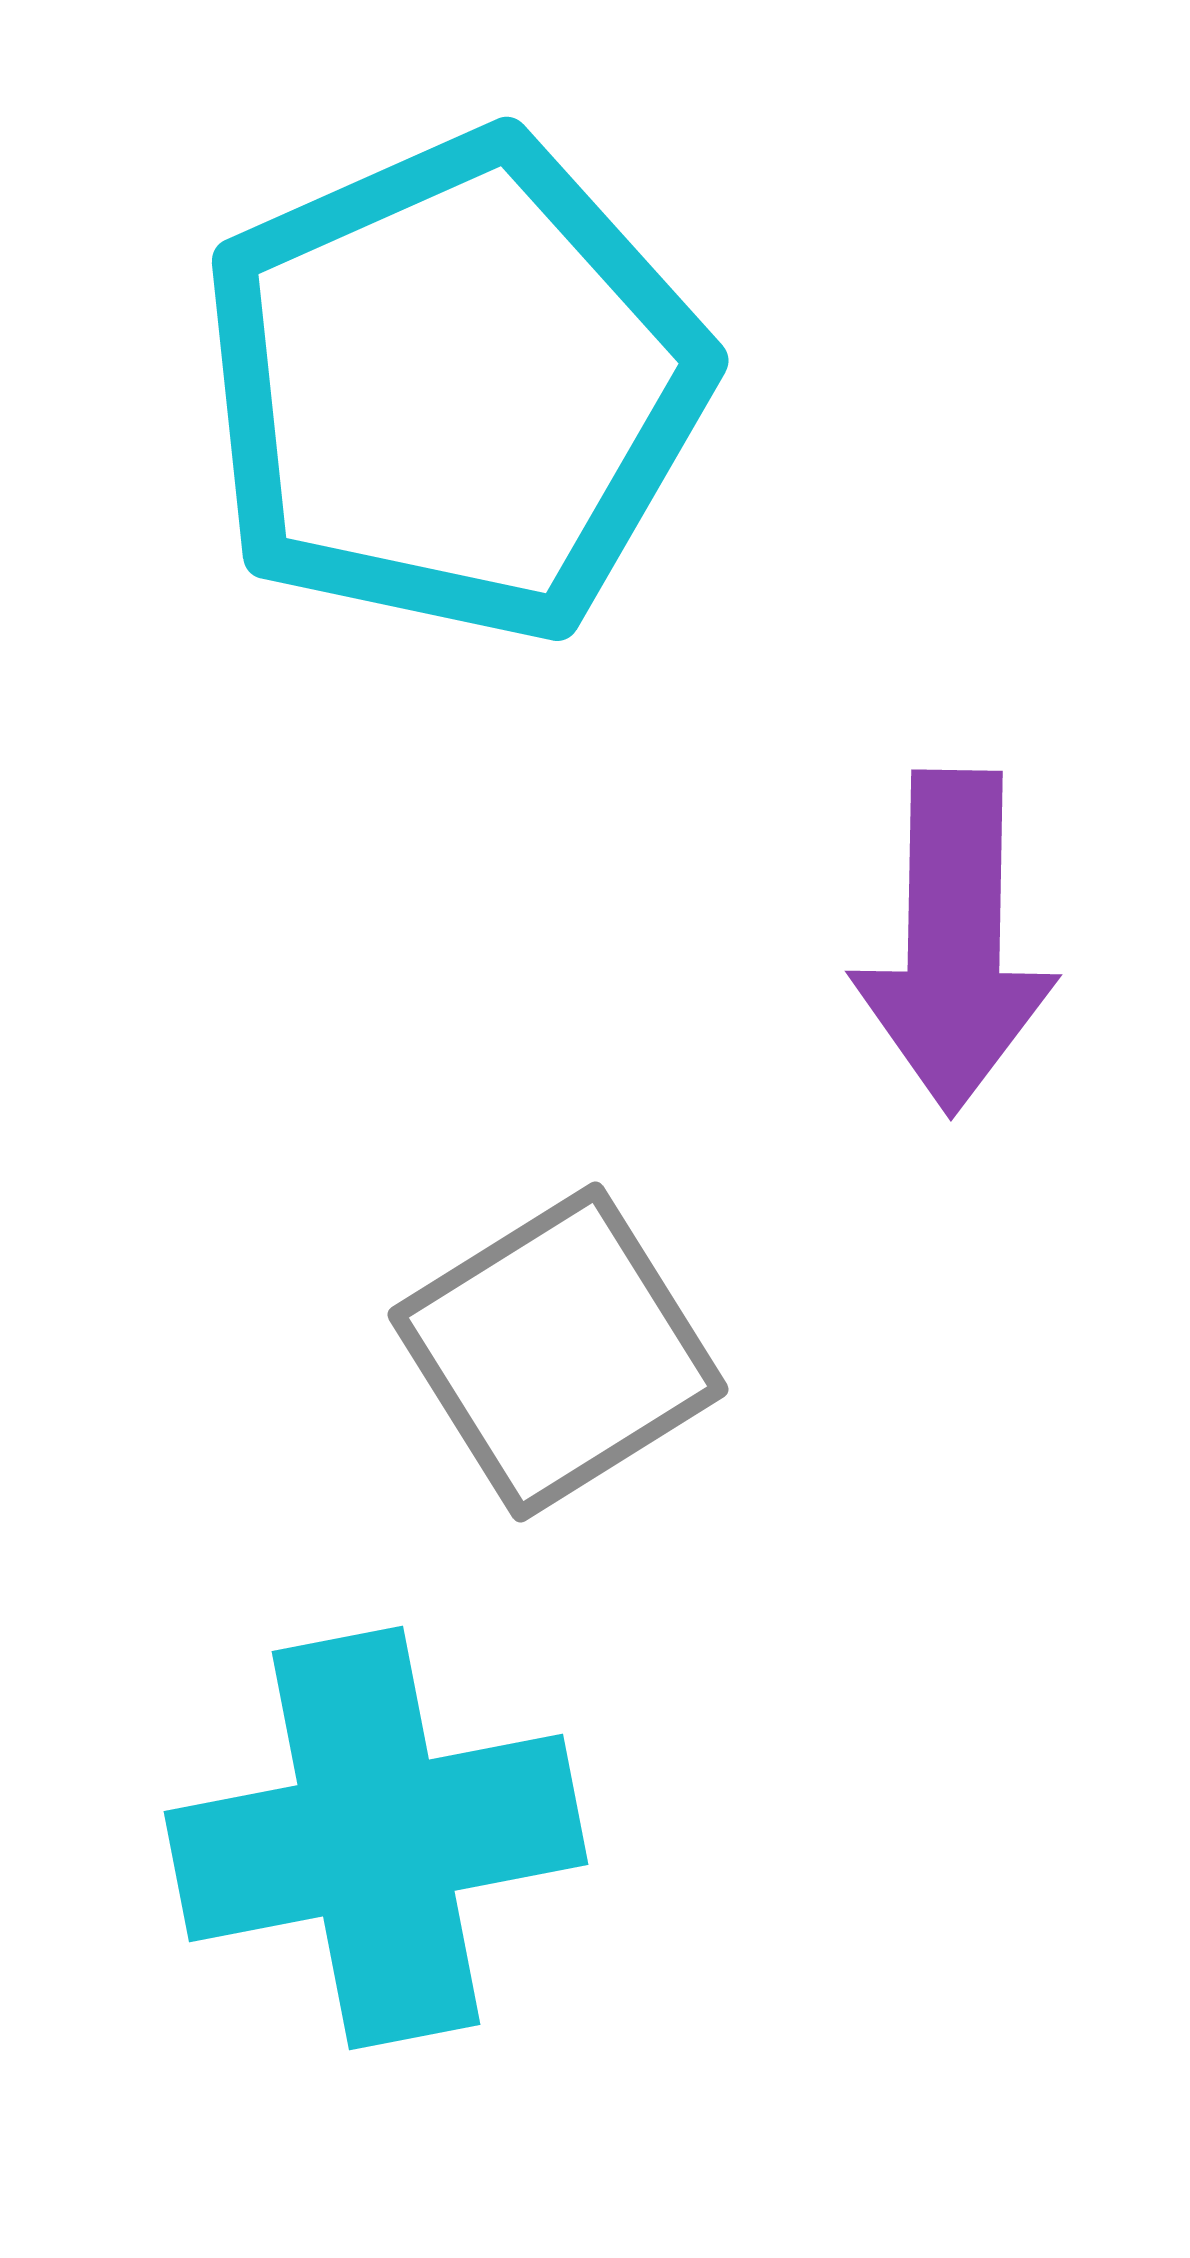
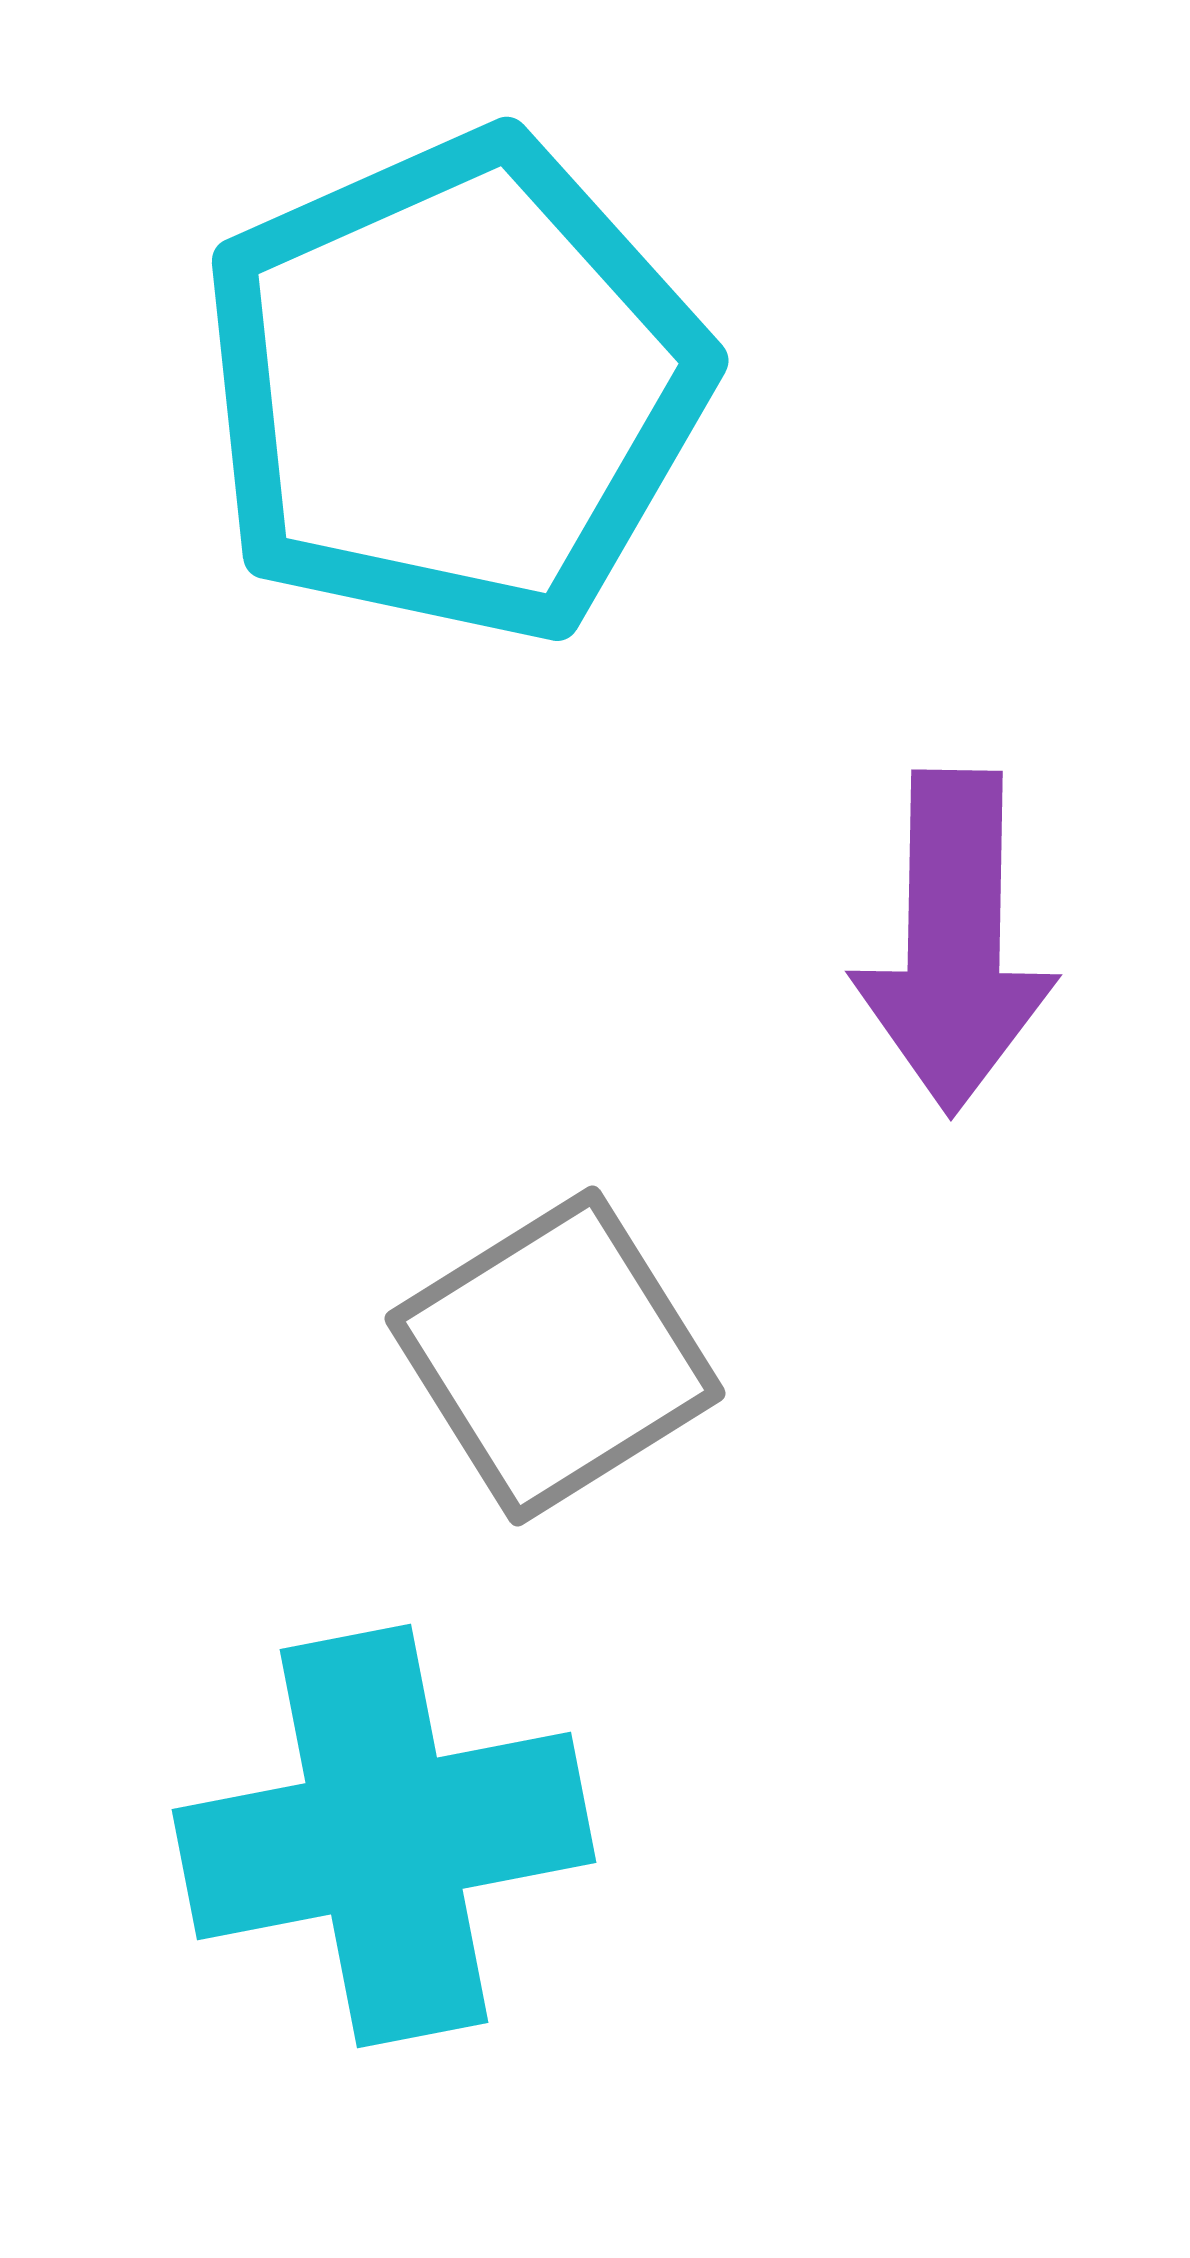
gray square: moved 3 px left, 4 px down
cyan cross: moved 8 px right, 2 px up
